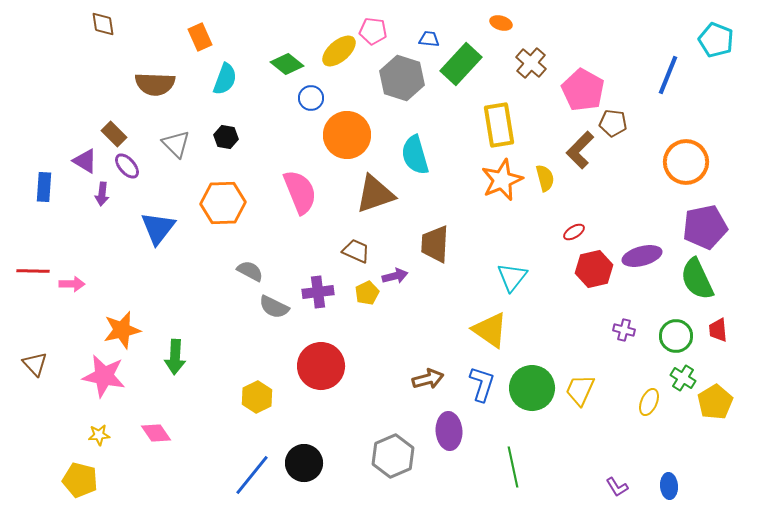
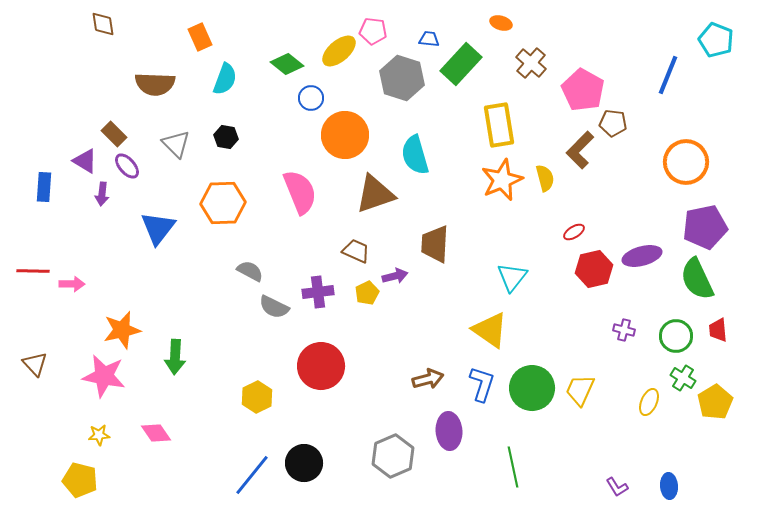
orange circle at (347, 135): moved 2 px left
